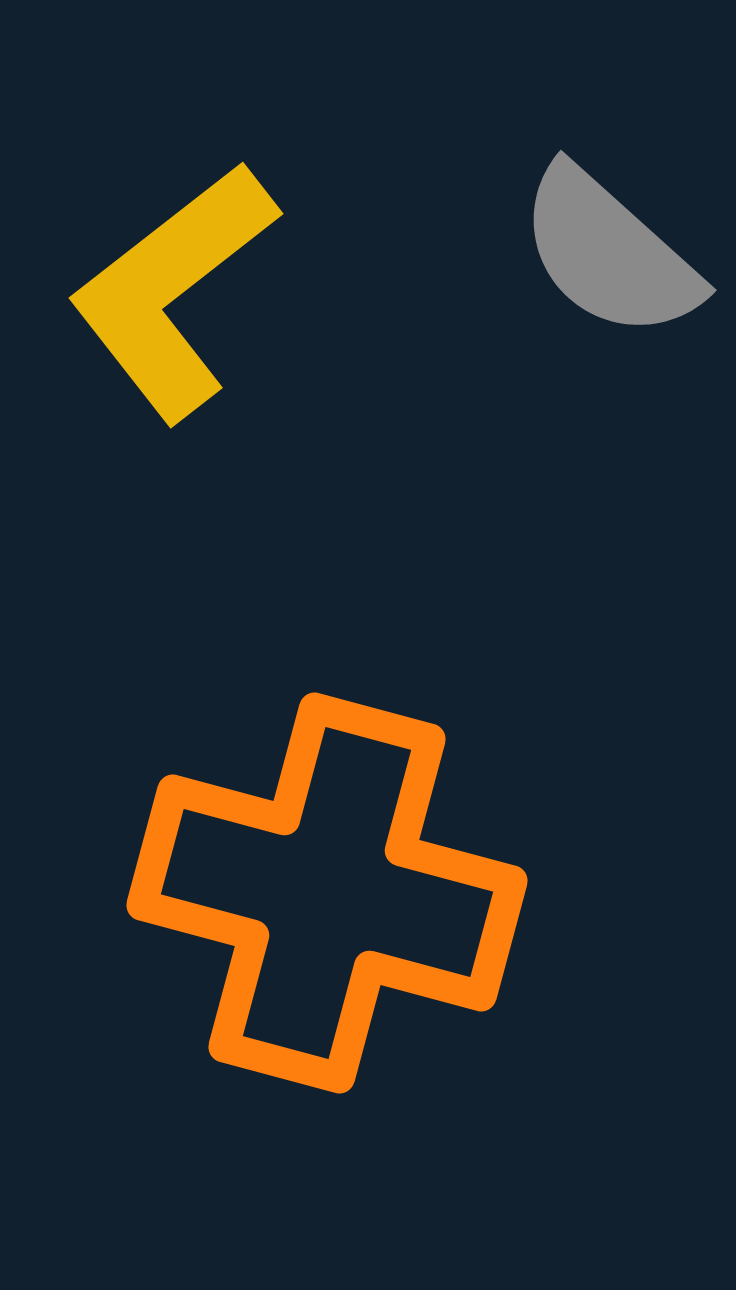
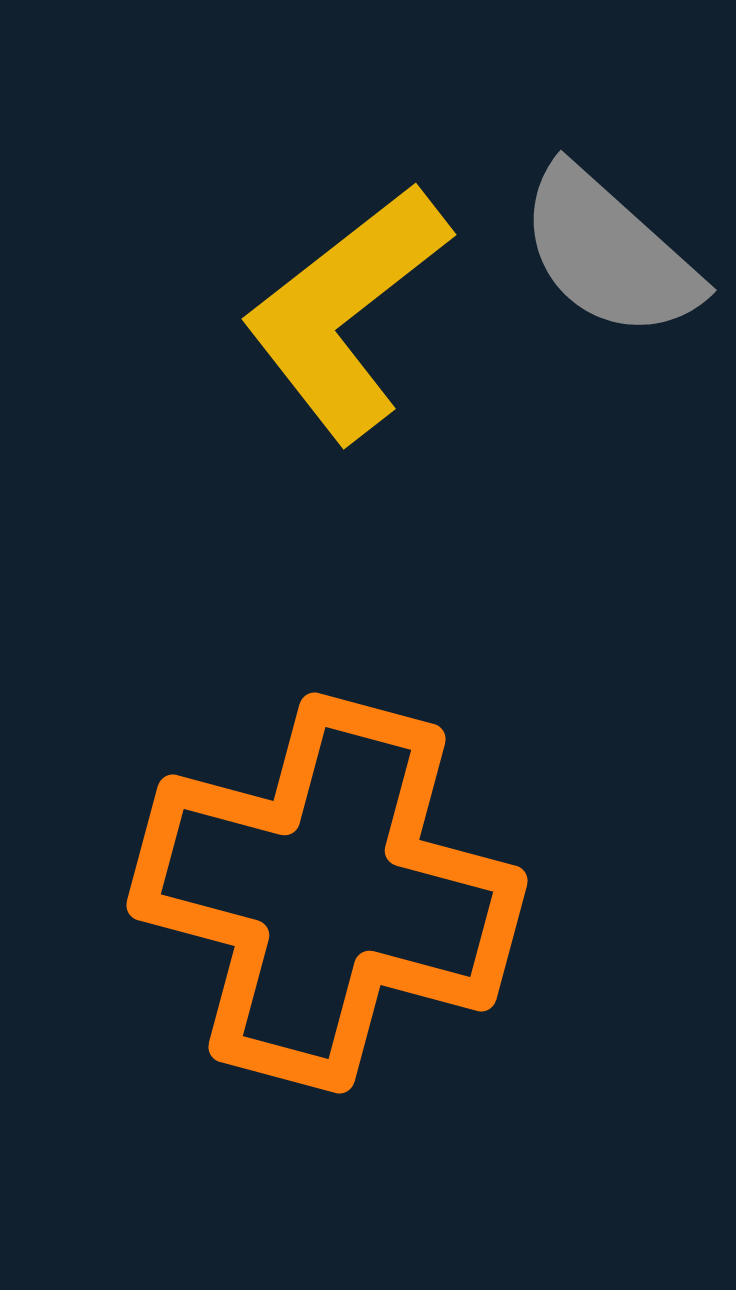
yellow L-shape: moved 173 px right, 21 px down
